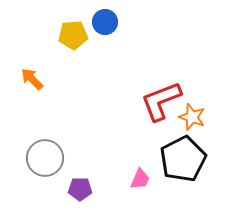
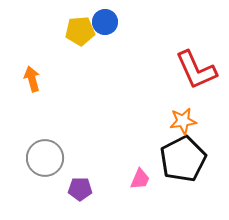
yellow pentagon: moved 7 px right, 4 px up
orange arrow: rotated 30 degrees clockwise
red L-shape: moved 35 px right, 31 px up; rotated 93 degrees counterclockwise
orange star: moved 9 px left, 4 px down; rotated 28 degrees counterclockwise
